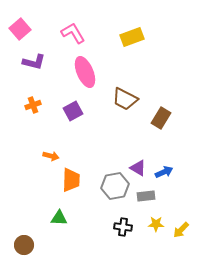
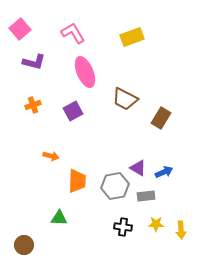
orange trapezoid: moved 6 px right, 1 px down
yellow arrow: rotated 48 degrees counterclockwise
